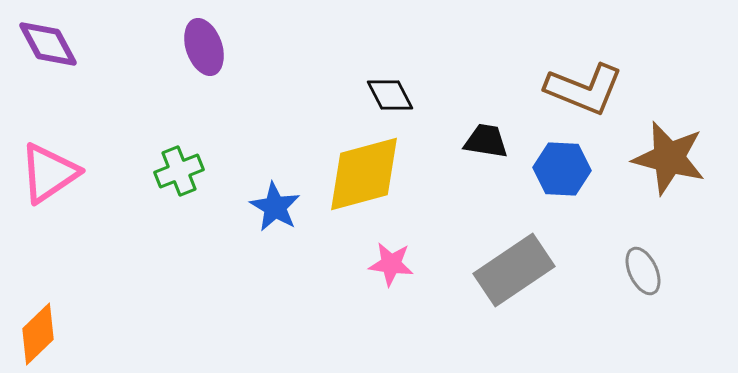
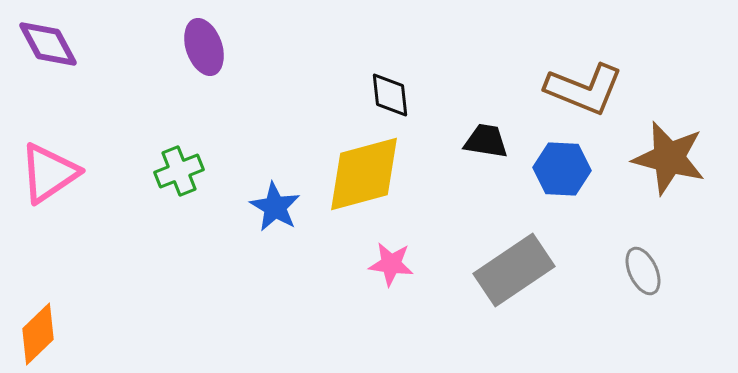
black diamond: rotated 21 degrees clockwise
